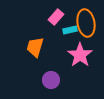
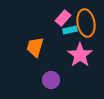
pink rectangle: moved 7 px right, 1 px down
